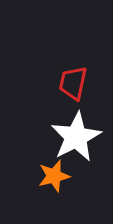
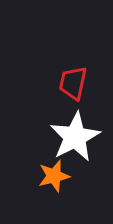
white star: moved 1 px left
